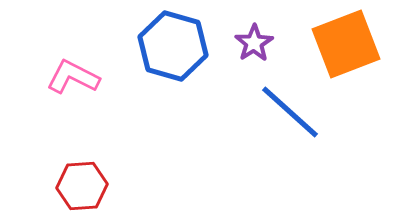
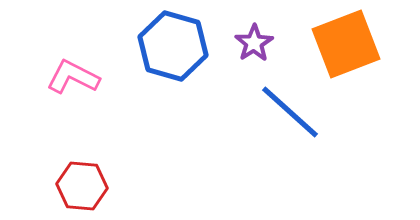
red hexagon: rotated 9 degrees clockwise
